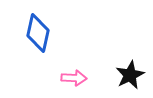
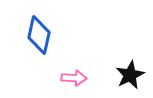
blue diamond: moved 1 px right, 2 px down
